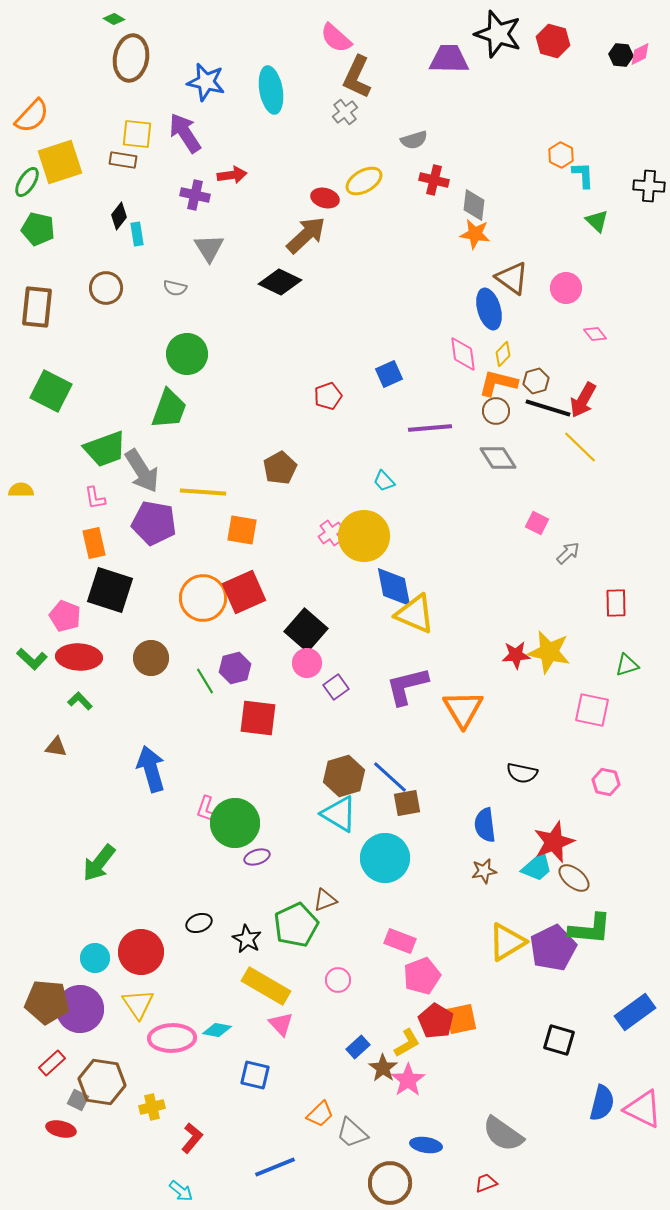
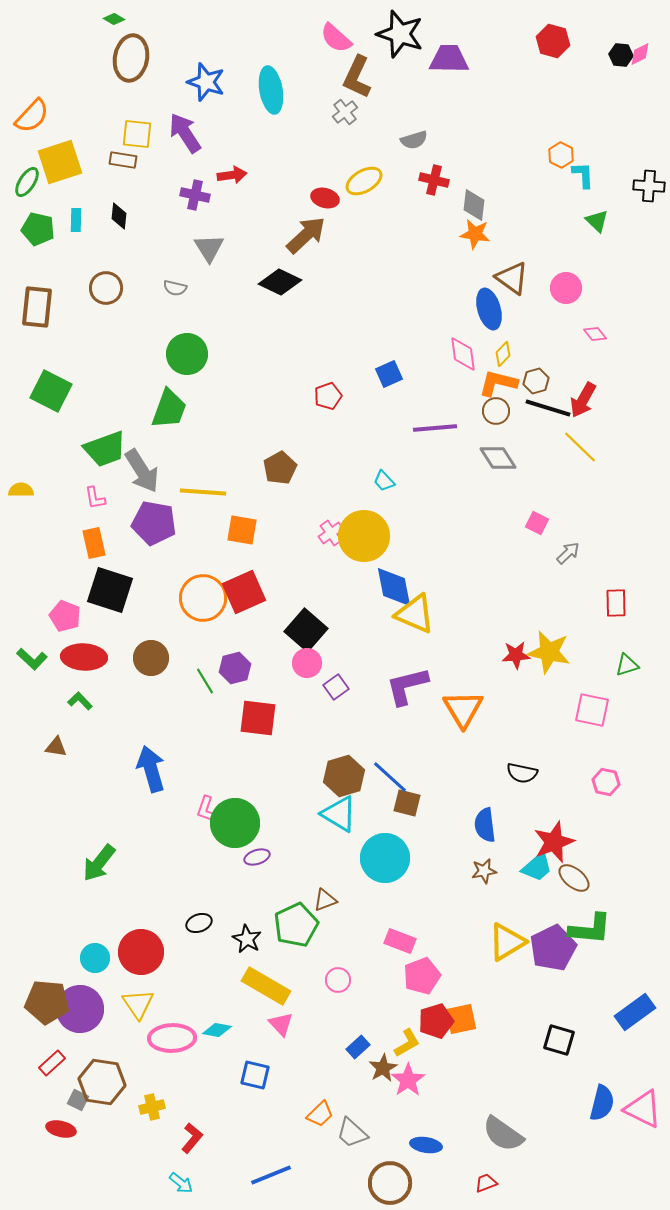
black star at (498, 34): moved 98 px left
blue star at (206, 82): rotated 6 degrees clockwise
black diamond at (119, 216): rotated 32 degrees counterclockwise
cyan rectangle at (137, 234): moved 61 px left, 14 px up; rotated 10 degrees clockwise
purple line at (430, 428): moved 5 px right
red ellipse at (79, 657): moved 5 px right
brown square at (407, 803): rotated 24 degrees clockwise
red pentagon at (436, 1021): rotated 24 degrees clockwise
brown star at (383, 1068): rotated 8 degrees clockwise
blue line at (275, 1167): moved 4 px left, 8 px down
cyan arrow at (181, 1191): moved 8 px up
